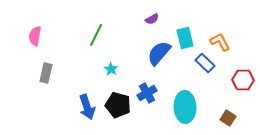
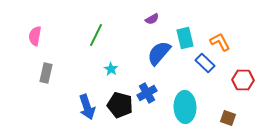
black pentagon: moved 2 px right
brown square: rotated 14 degrees counterclockwise
